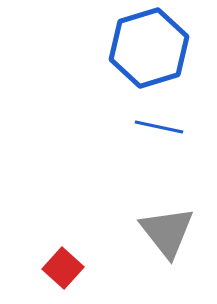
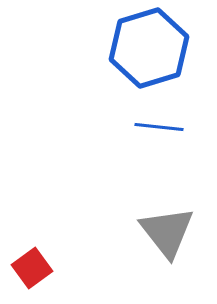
blue line: rotated 6 degrees counterclockwise
red square: moved 31 px left; rotated 12 degrees clockwise
